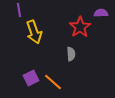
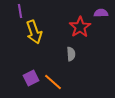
purple line: moved 1 px right, 1 px down
